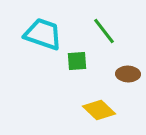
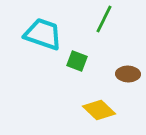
green line: moved 12 px up; rotated 64 degrees clockwise
green square: rotated 25 degrees clockwise
